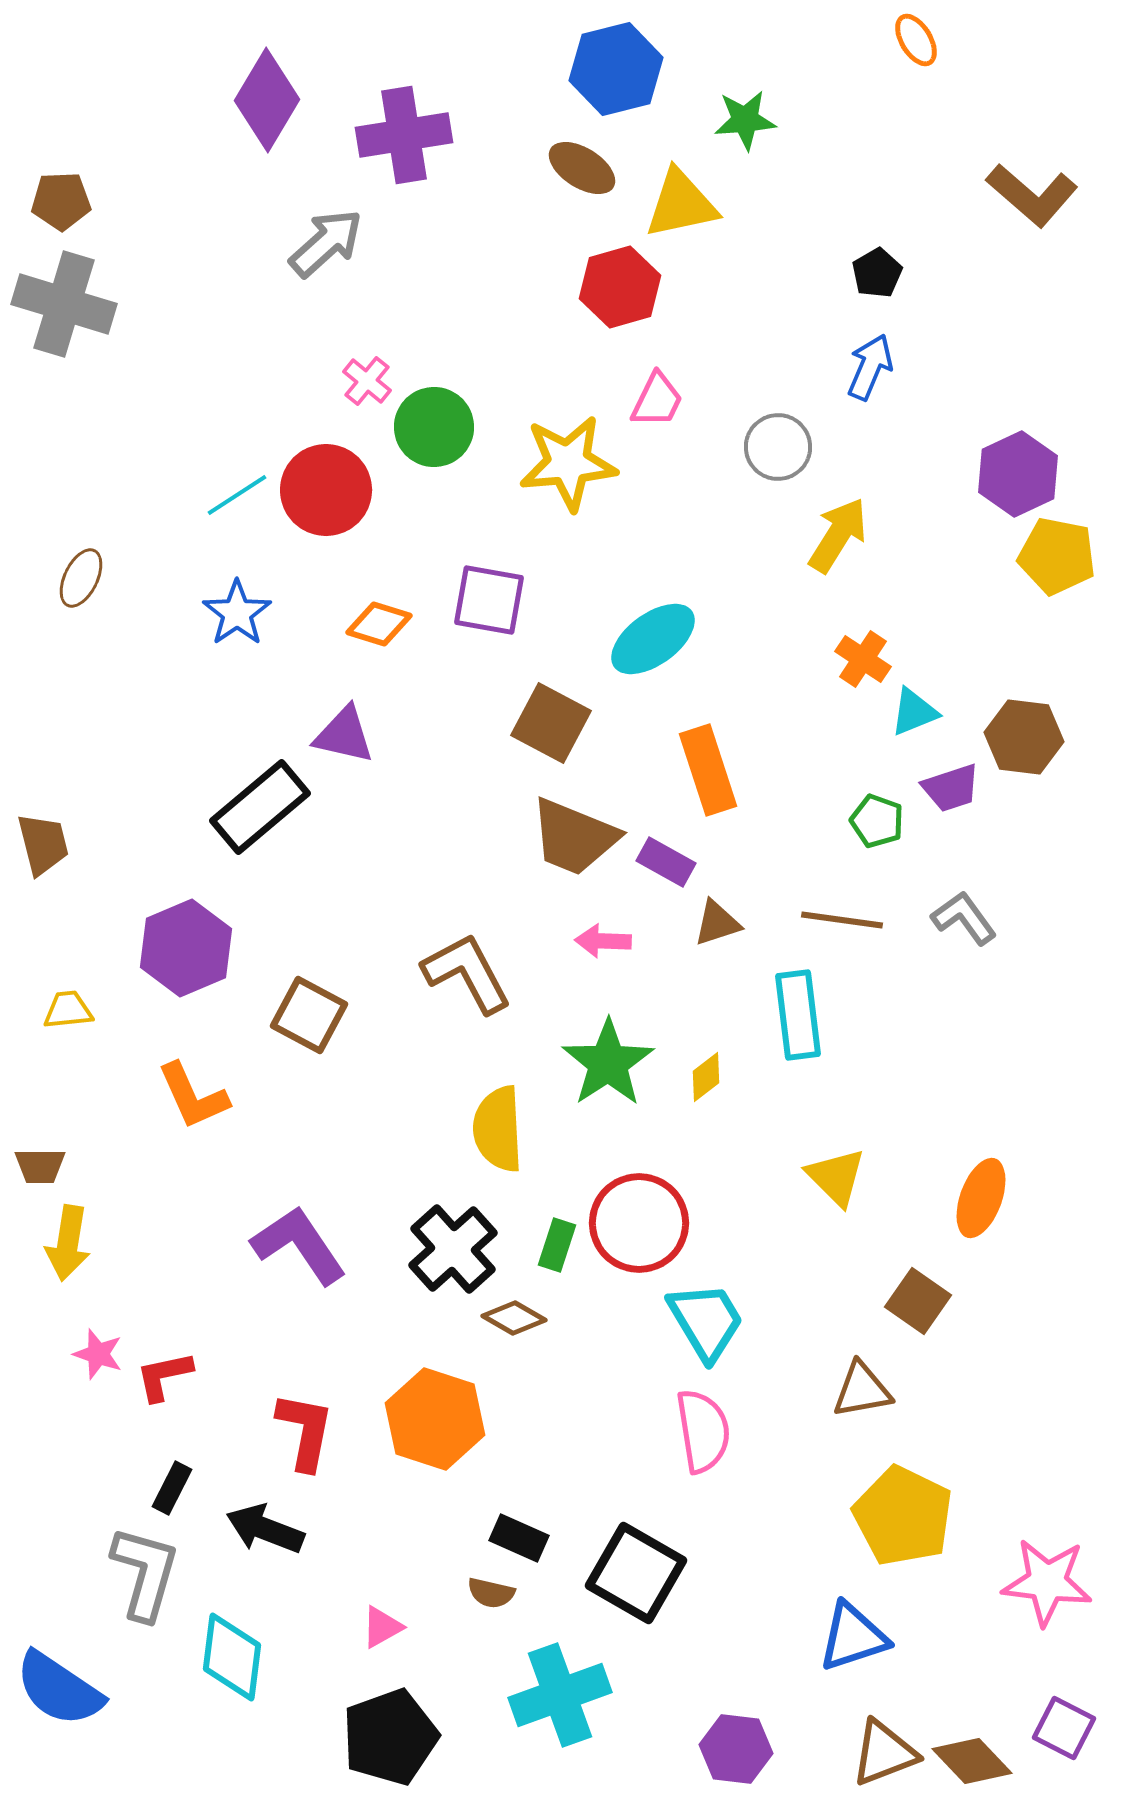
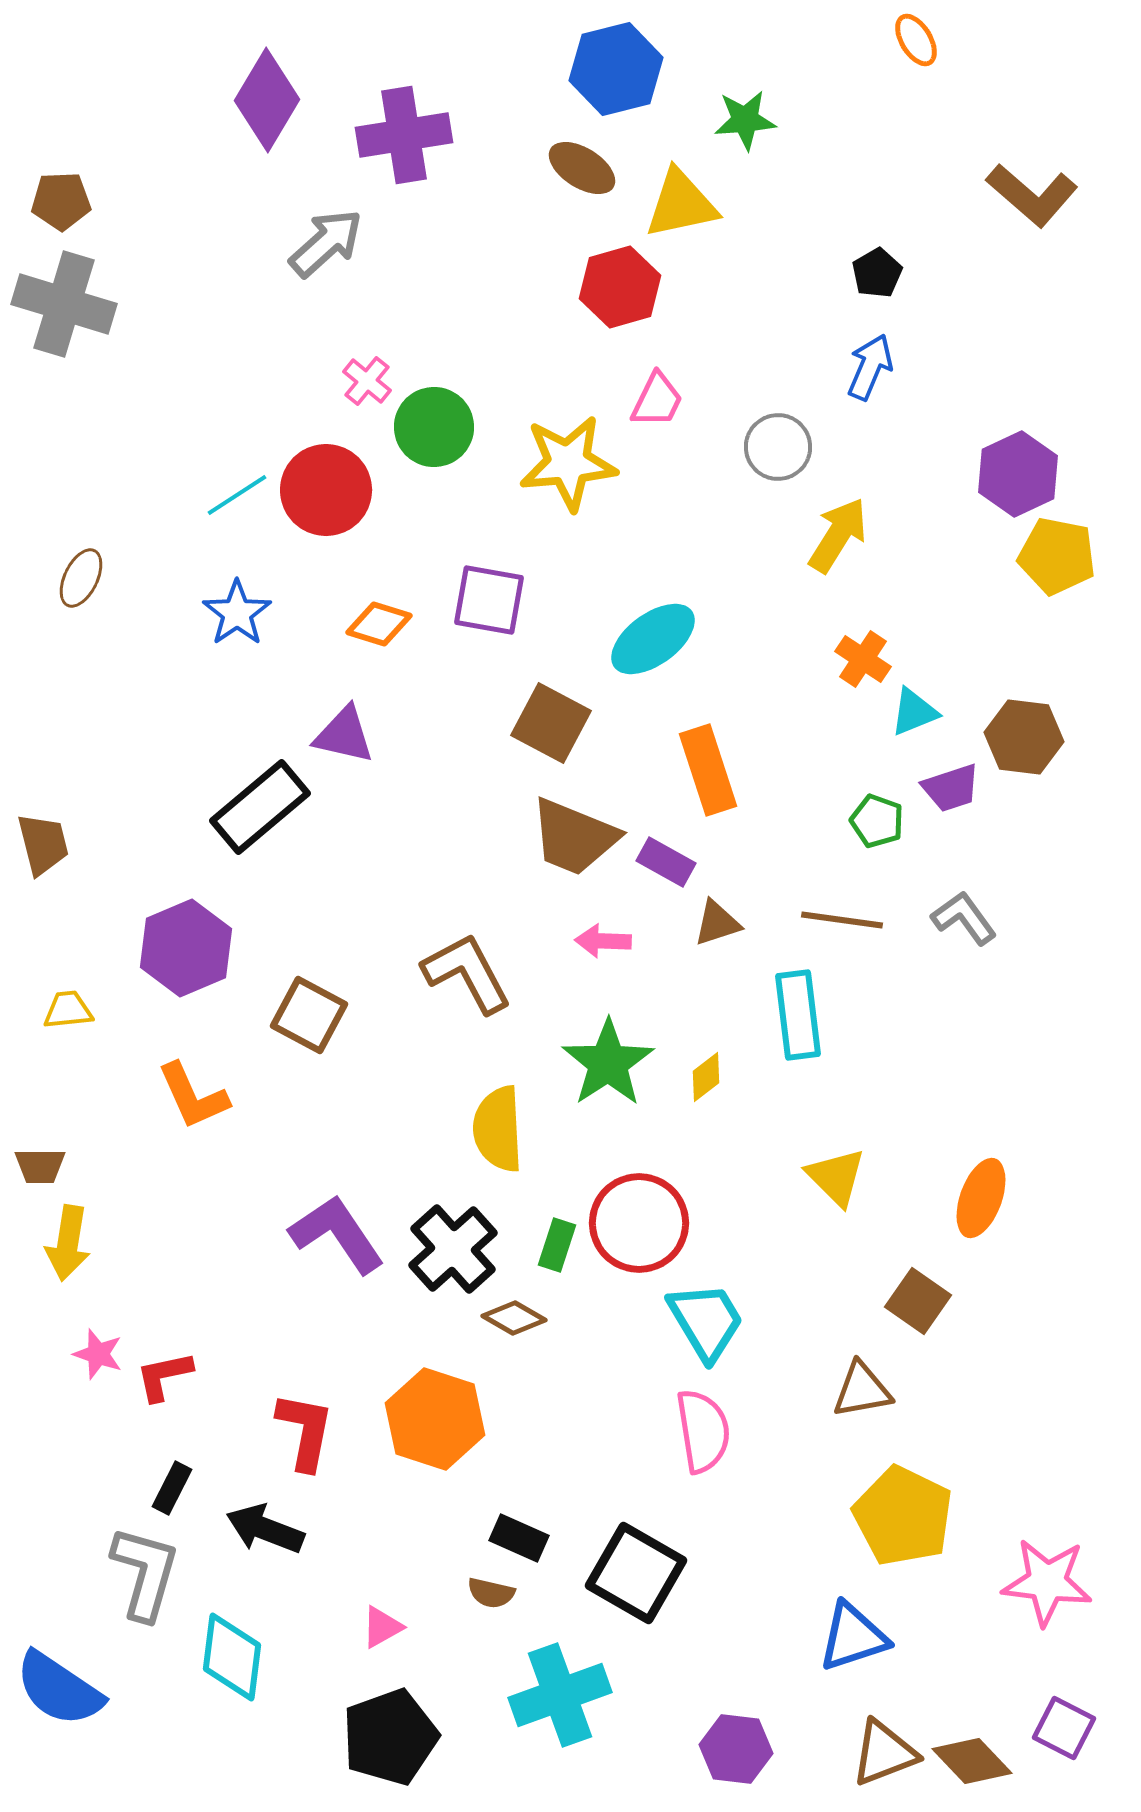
purple L-shape at (299, 1245): moved 38 px right, 11 px up
